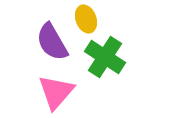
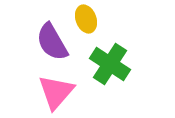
green cross: moved 5 px right, 7 px down
